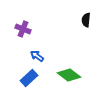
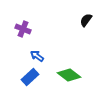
black semicircle: rotated 32 degrees clockwise
blue rectangle: moved 1 px right, 1 px up
